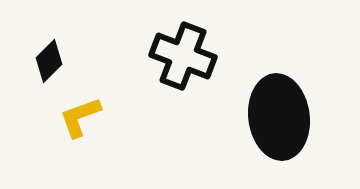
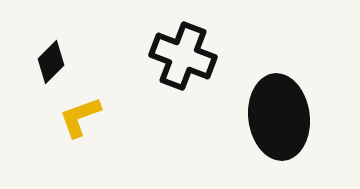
black diamond: moved 2 px right, 1 px down
